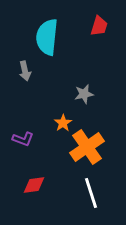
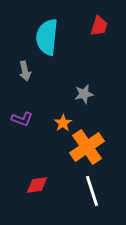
purple L-shape: moved 1 px left, 20 px up
red diamond: moved 3 px right
white line: moved 1 px right, 2 px up
